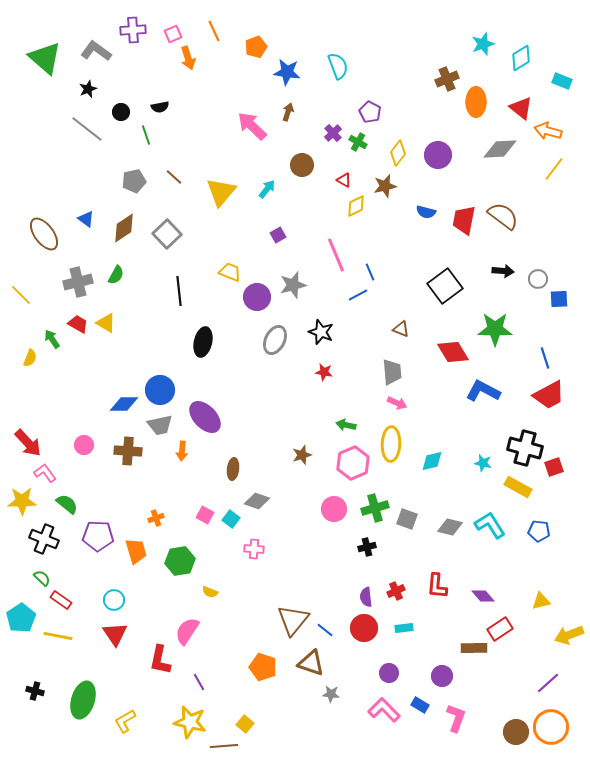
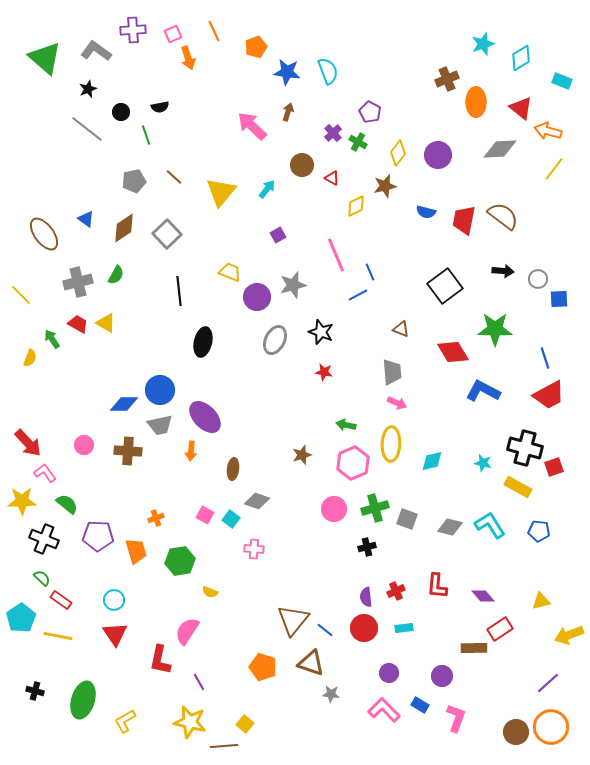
cyan semicircle at (338, 66): moved 10 px left, 5 px down
red triangle at (344, 180): moved 12 px left, 2 px up
orange arrow at (182, 451): moved 9 px right
